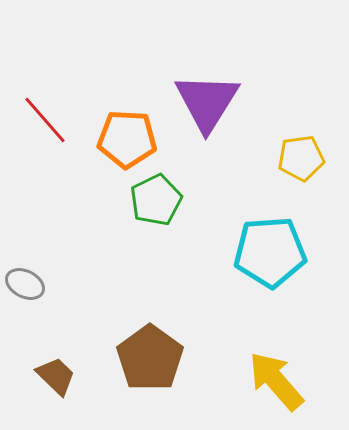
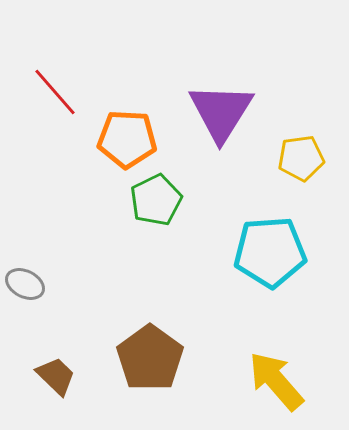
purple triangle: moved 14 px right, 10 px down
red line: moved 10 px right, 28 px up
